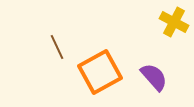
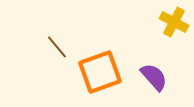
brown line: rotated 15 degrees counterclockwise
orange square: rotated 9 degrees clockwise
